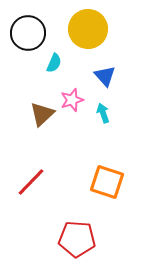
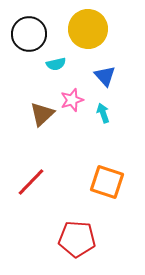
black circle: moved 1 px right, 1 px down
cyan semicircle: moved 2 px right, 1 px down; rotated 54 degrees clockwise
